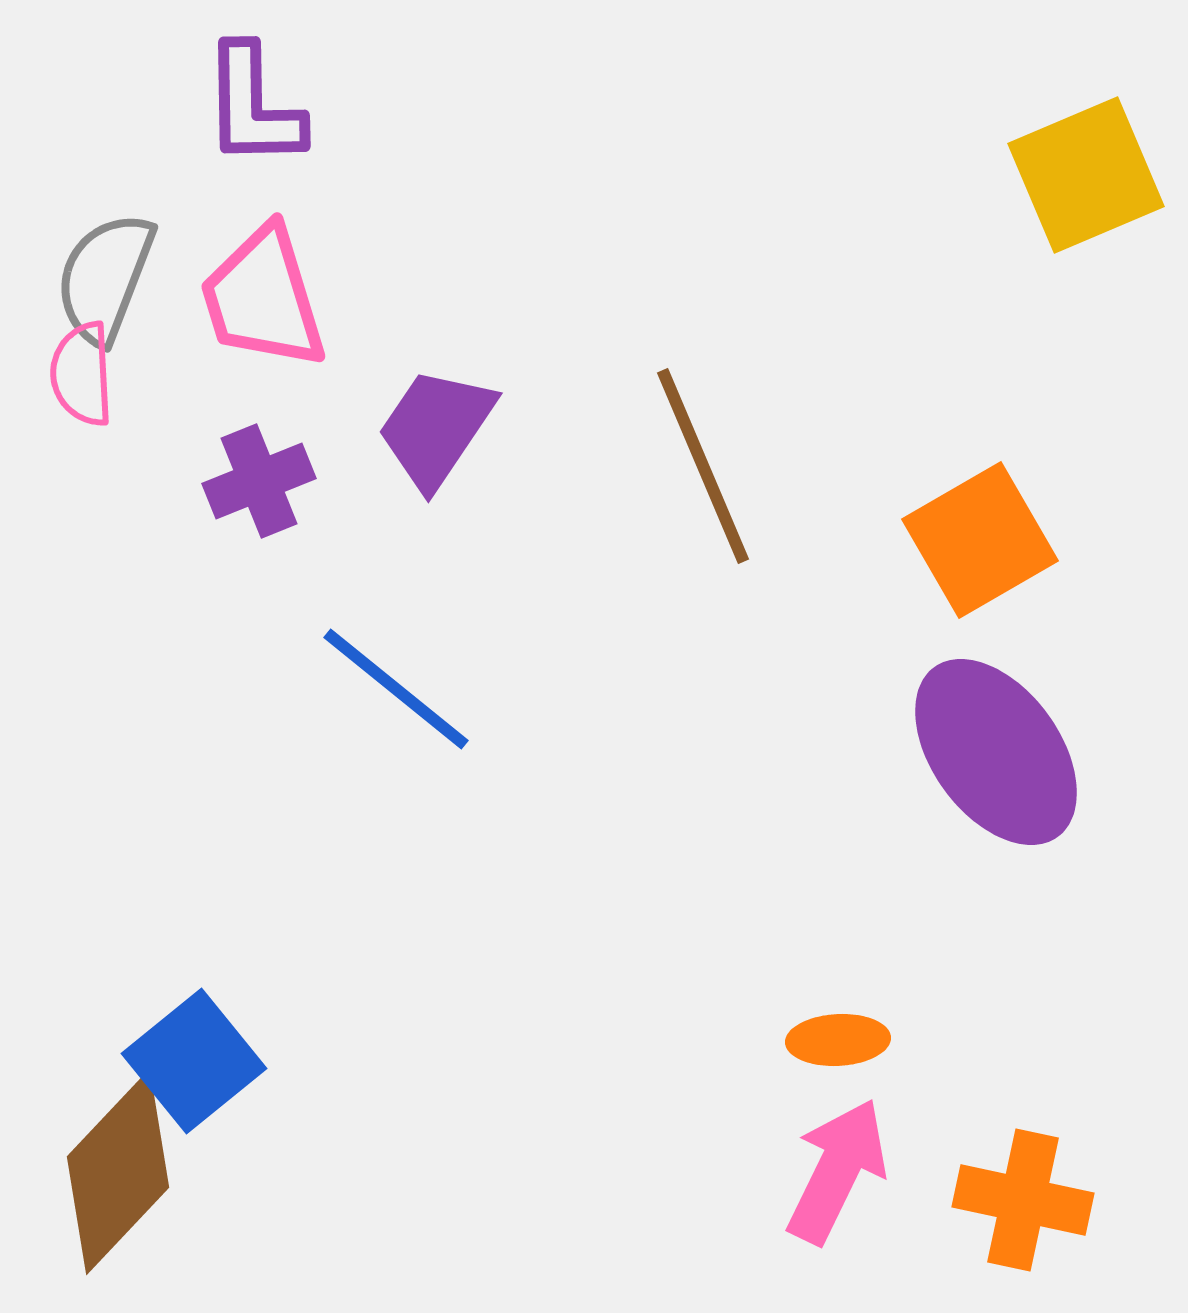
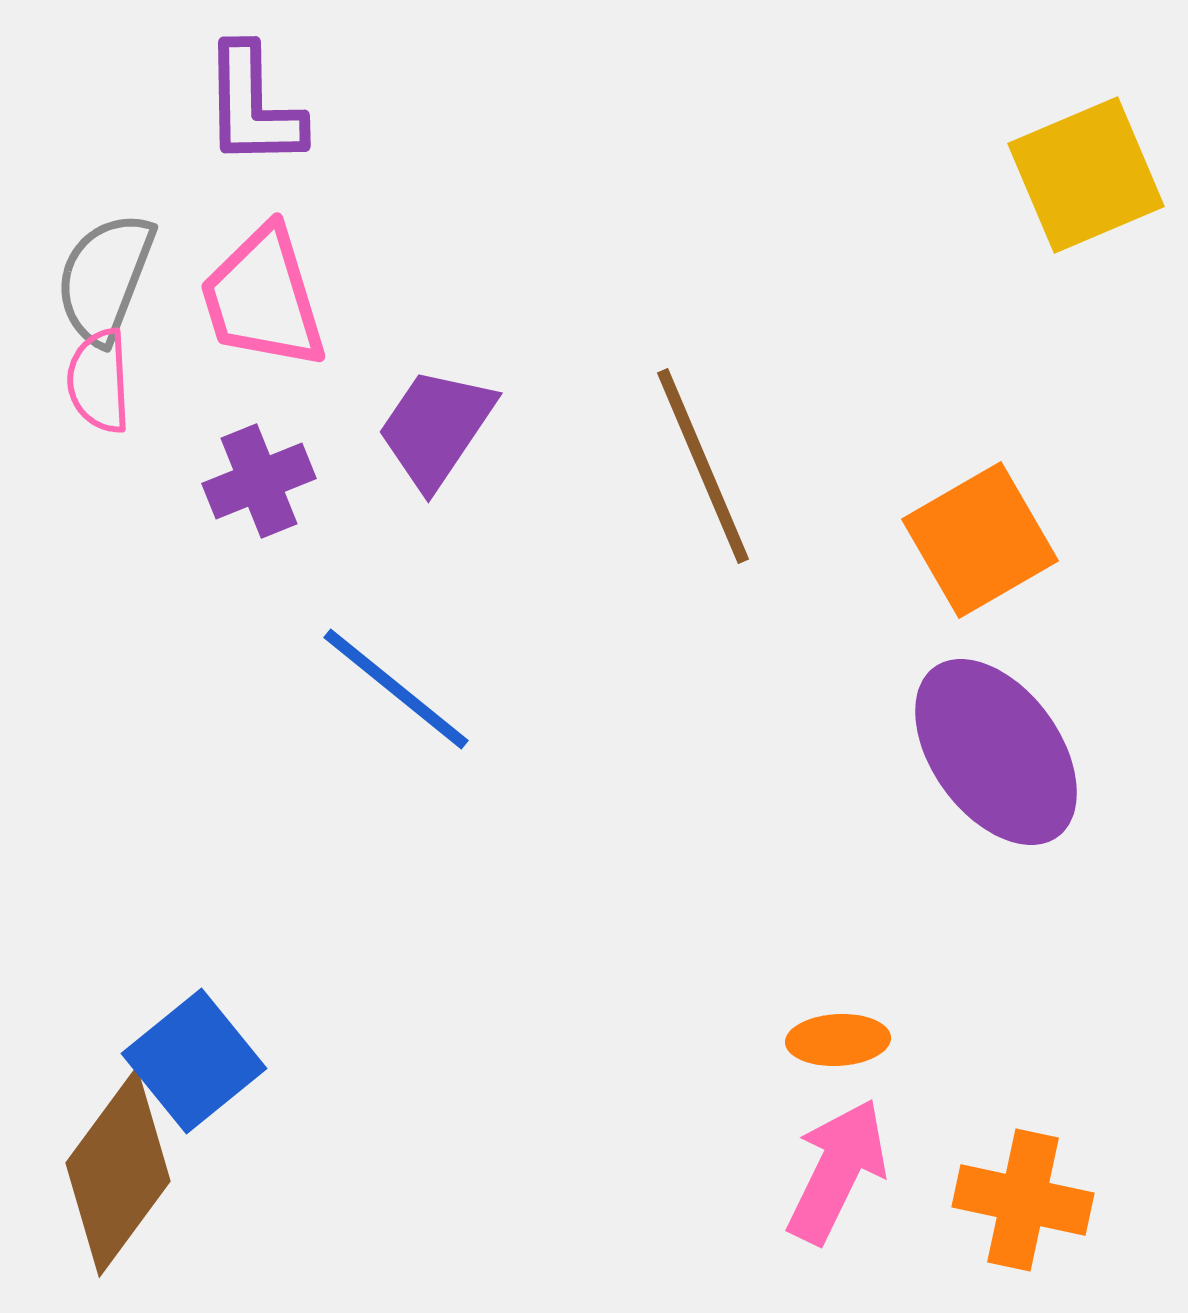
pink semicircle: moved 17 px right, 7 px down
brown diamond: rotated 7 degrees counterclockwise
